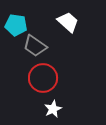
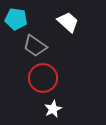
cyan pentagon: moved 6 px up
